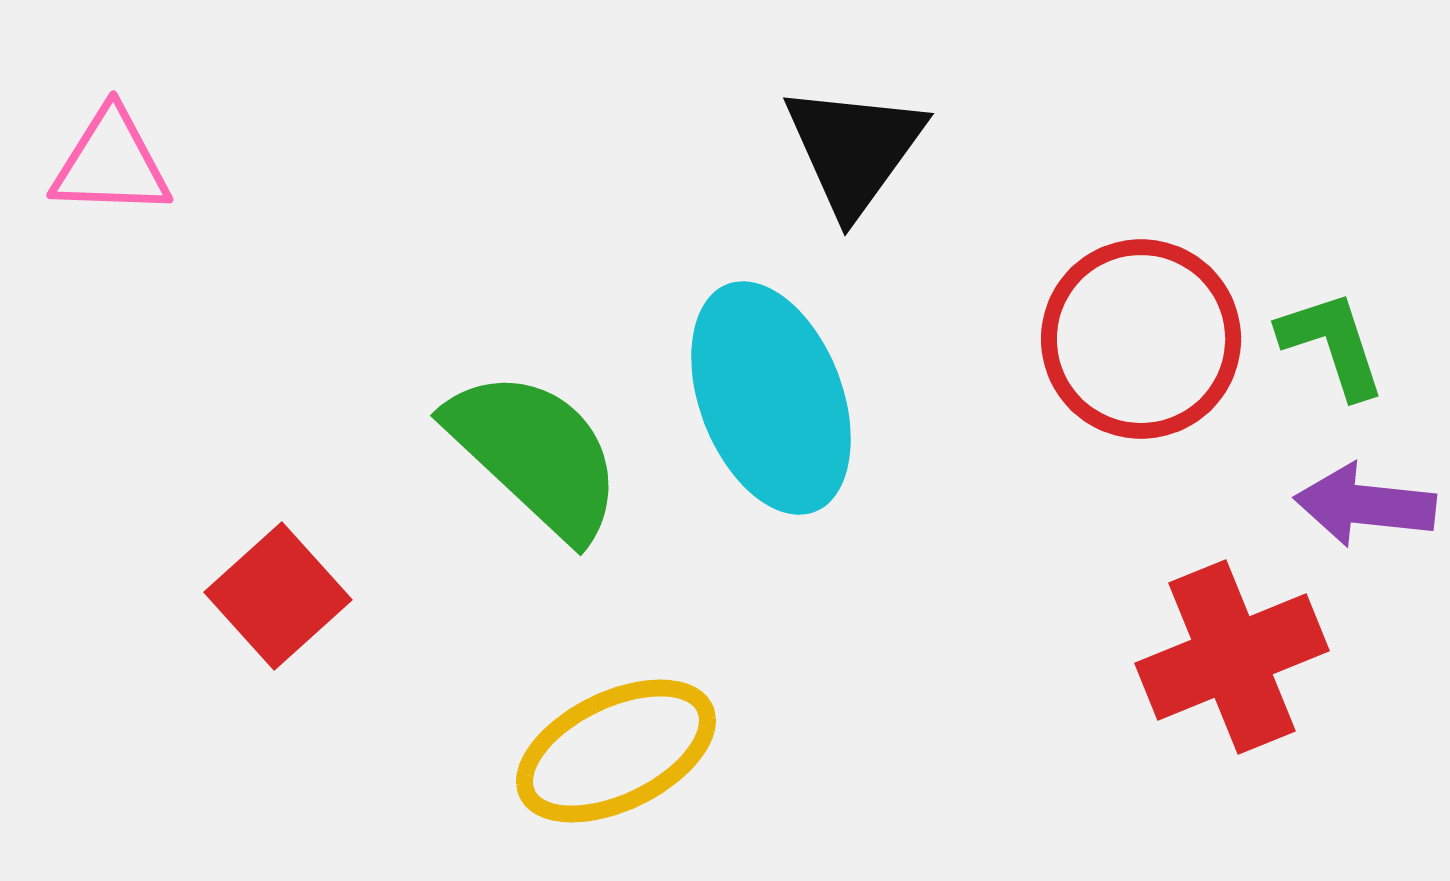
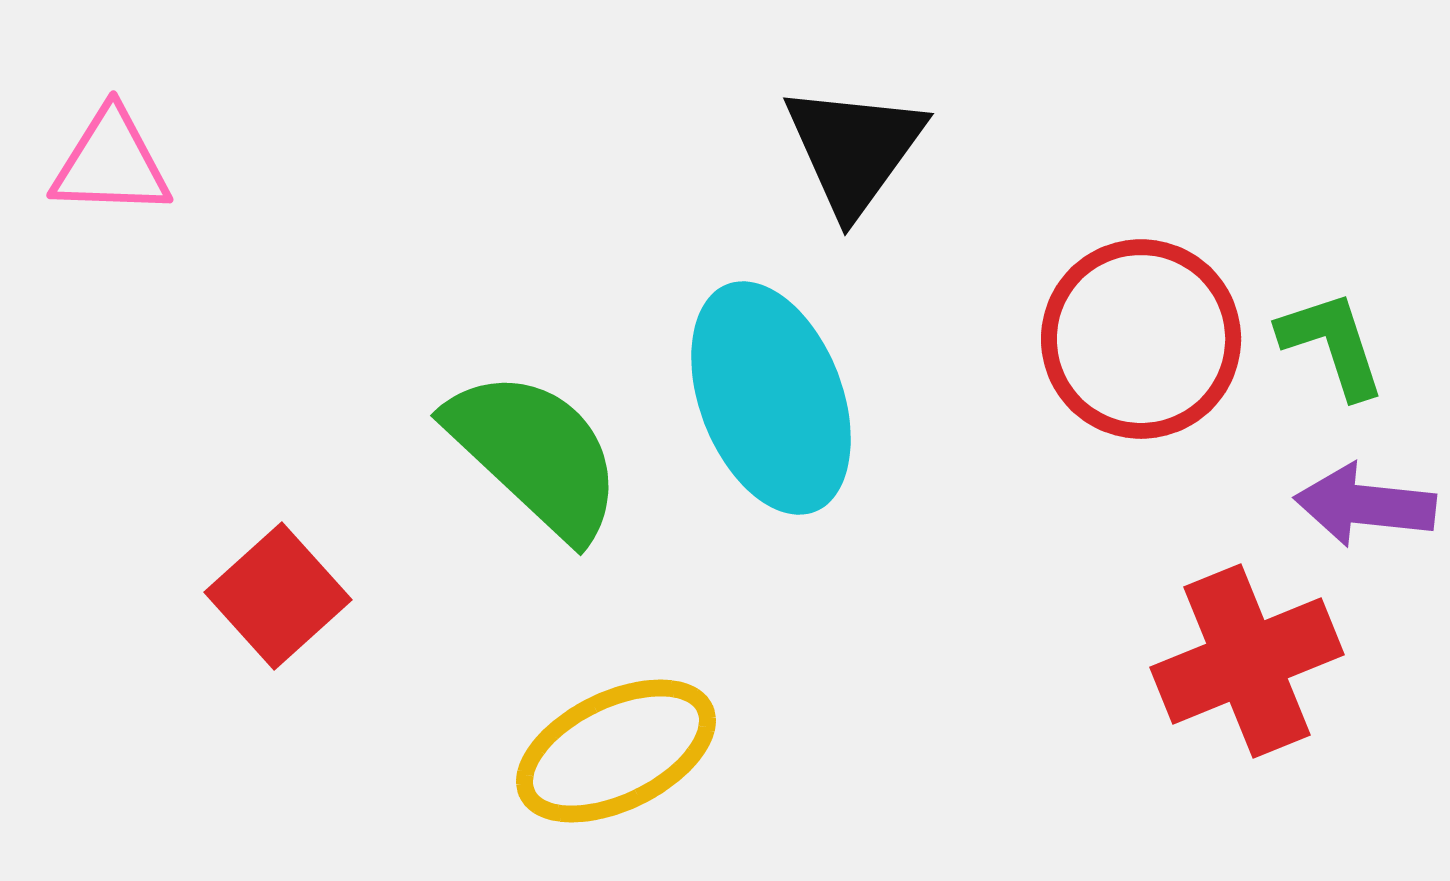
red cross: moved 15 px right, 4 px down
